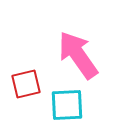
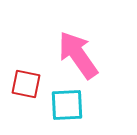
red square: rotated 24 degrees clockwise
